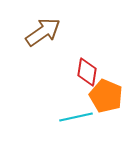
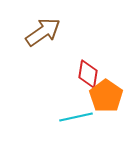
red diamond: moved 1 px right, 2 px down
orange pentagon: rotated 12 degrees clockwise
